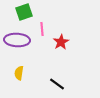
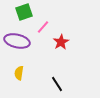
pink line: moved 1 px right, 2 px up; rotated 48 degrees clockwise
purple ellipse: moved 1 px down; rotated 10 degrees clockwise
black line: rotated 21 degrees clockwise
